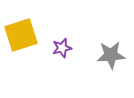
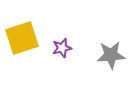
yellow square: moved 1 px right, 3 px down
